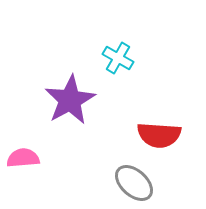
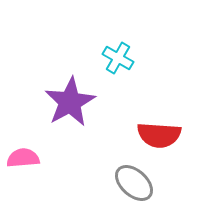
purple star: moved 2 px down
